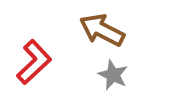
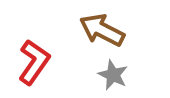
red L-shape: rotated 12 degrees counterclockwise
